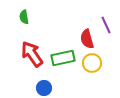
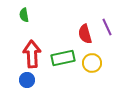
green semicircle: moved 2 px up
purple line: moved 1 px right, 2 px down
red semicircle: moved 2 px left, 5 px up
red arrow: rotated 32 degrees clockwise
blue circle: moved 17 px left, 8 px up
